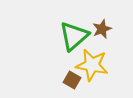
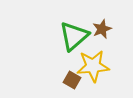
yellow star: moved 1 px right, 1 px down; rotated 16 degrees counterclockwise
